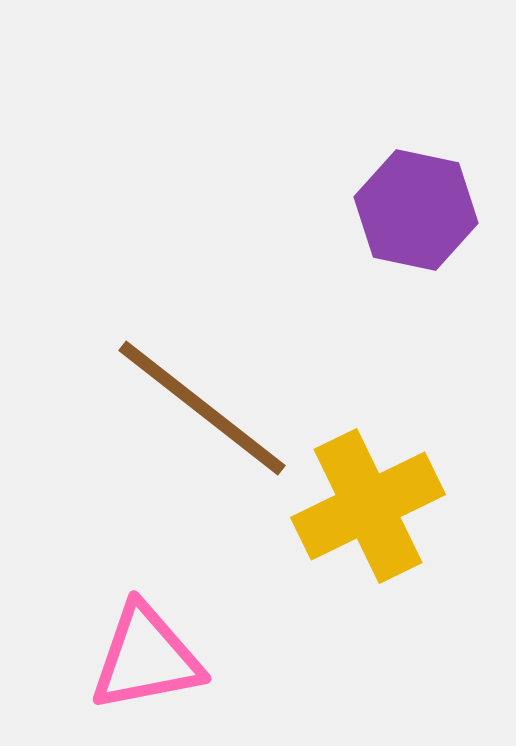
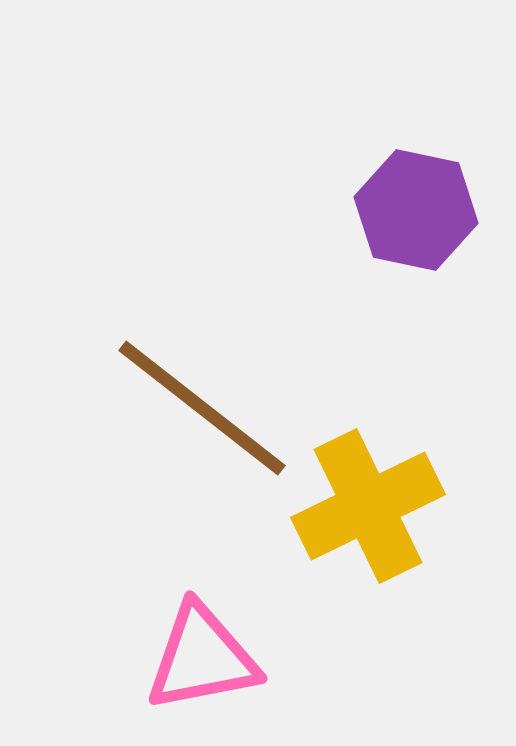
pink triangle: moved 56 px right
